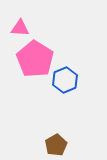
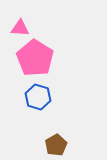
pink pentagon: moved 1 px up
blue hexagon: moved 27 px left, 17 px down; rotated 20 degrees counterclockwise
